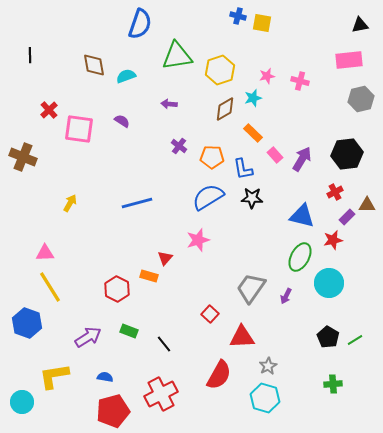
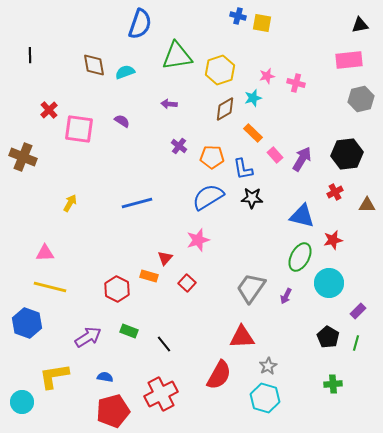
cyan semicircle at (126, 76): moved 1 px left, 4 px up
pink cross at (300, 81): moved 4 px left, 2 px down
purple rectangle at (347, 217): moved 11 px right, 94 px down
yellow line at (50, 287): rotated 44 degrees counterclockwise
red square at (210, 314): moved 23 px left, 31 px up
green line at (355, 340): moved 1 px right, 3 px down; rotated 42 degrees counterclockwise
